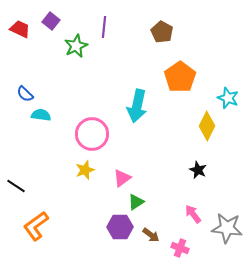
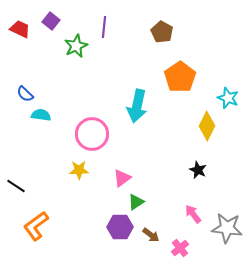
yellow star: moved 6 px left; rotated 18 degrees clockwise
pink cross: rotated 30 degrees clockwise
